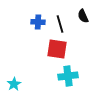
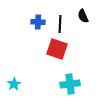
black line: rotated 18 degrees clockwise
red square: rotated 10 degrees clockwise
cyan cross: moved 2 px right, 8 px down
